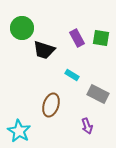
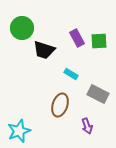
green square: moved 2 px left, 3 px down; rotated 12 degrees counterclockwise
cyan rectangle: moved 1 px left, 1 px up
brown ellipse: moved 9 px right
cyan star: rotated 20 degrees clockwise
